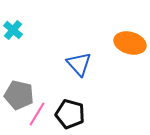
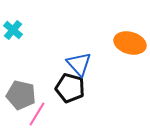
gray pentagon: moved 2 px right
black pentagon: moved 26 px up
